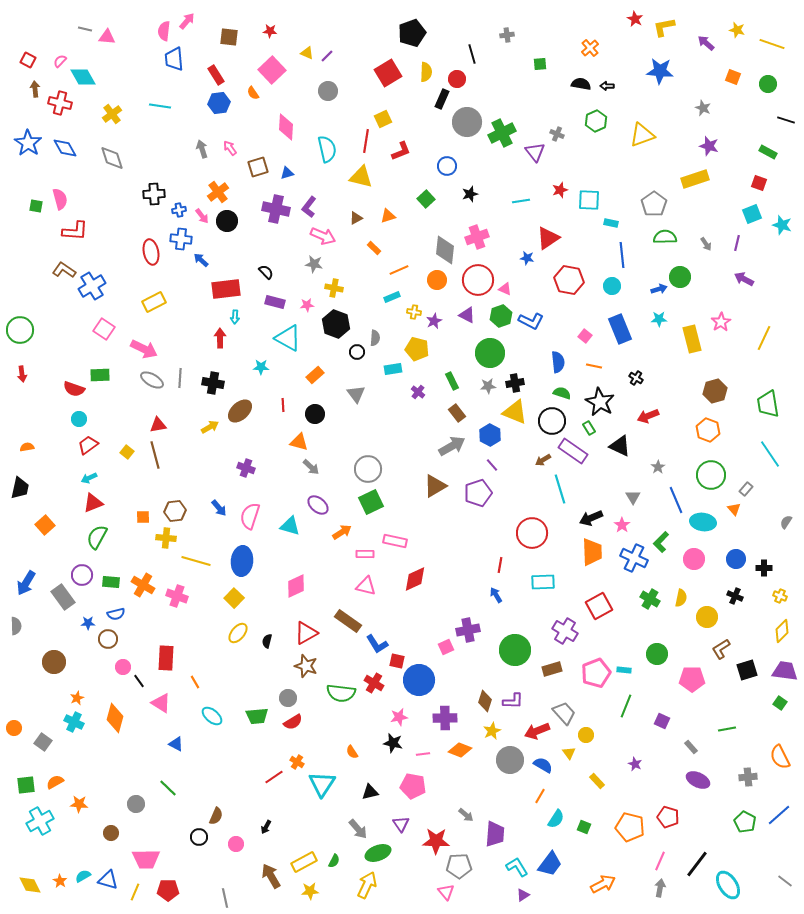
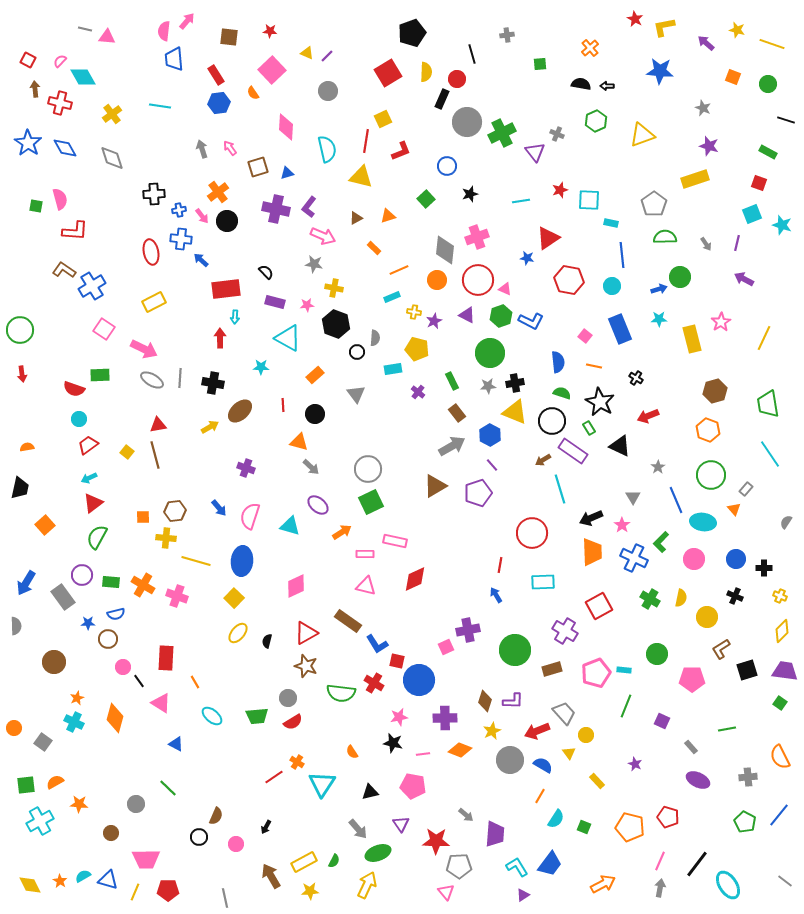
red triangle at (93, 503): rotated 15 degrees counterclockwise
blue line at (779, 815): rotated 10 degrees counterclockwise
